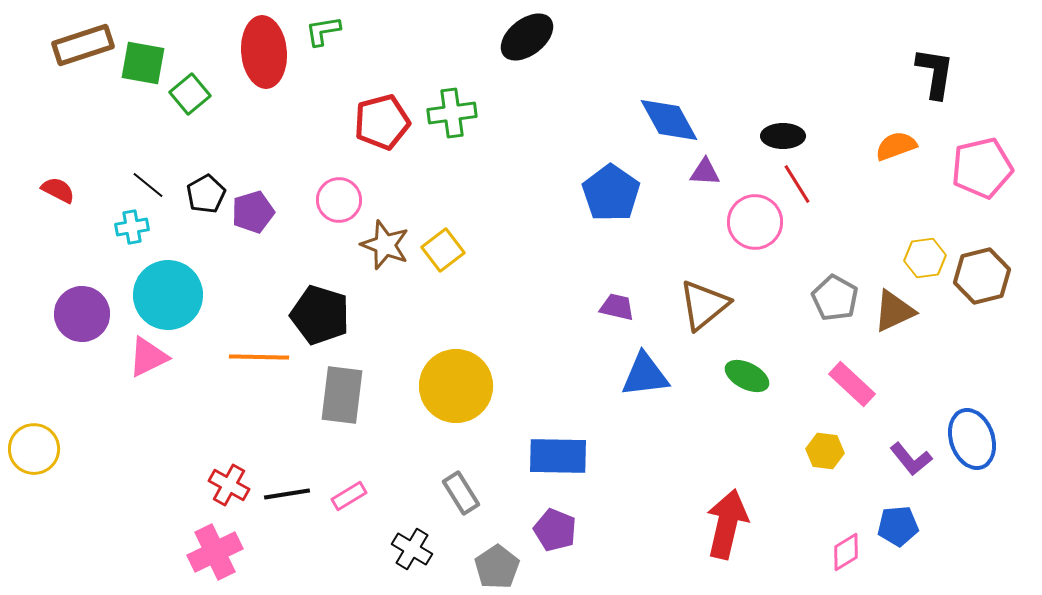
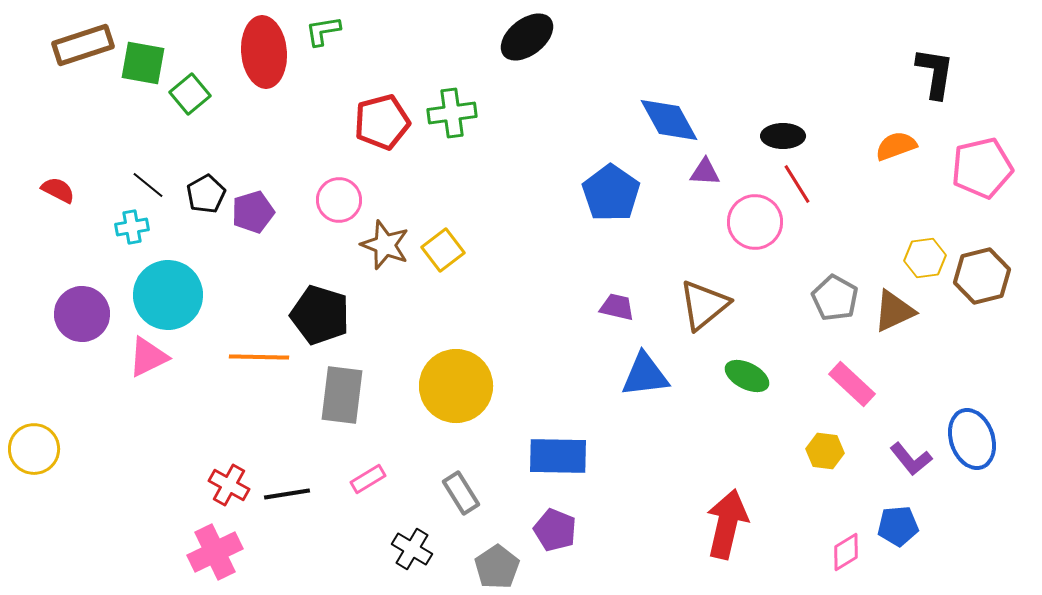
pink rectangle at (349, 496): moved 19 px right, 17 px up
